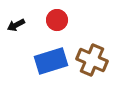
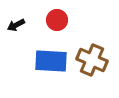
blue rectangle: rotated 20 degrees clockwise
